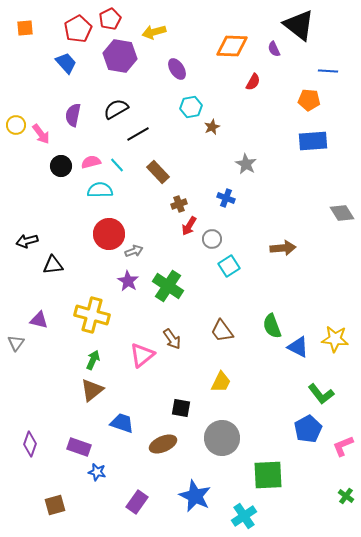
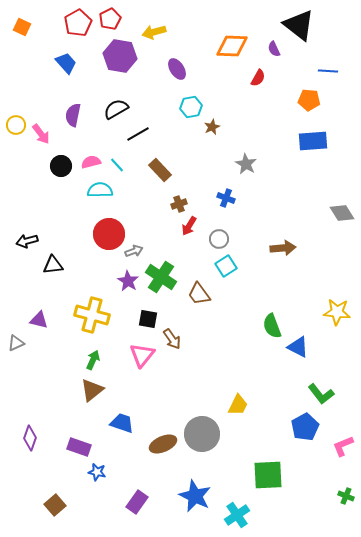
orange square at (25, 28): moved 3 px left, 1 px up; rotated 30 degrees clockwise
red pentagon at (78, 29): moved 6 px up
red semicircle at (253, 82): moved 5 px right, 4 px up
brown rectangle at (158, 172): moved 2 px right, 2 px up
gray circle at (212, 239): moved 7 px right
cyan square at (229, 266): moved 3 px left
green cross at (168, 286): moved 7 px left, 9 px up
brown trapezoid at (222, 331): moved 23 px left, 37 px up
yellow star at (335, 339): moved 2 px right, 27 px up
gray triangle at (16, 343): rotated 30 degrees clockwise
pink triangle at (142, 355): rotated 12 degrees counterclockwise
yellow trapezoid at (221, 382): moved 17 px right, 23 px down
black square at (181, 408): moved 33 px left, 89 px up
blue pentagon at (308, 429): moved 3 px left, 2 px up
gray circle at (222, 438): moved 20 px left, 4 px up
purple diamond at (30, 444): moved 6 px up
green cross at (346, 496): rotated 14 degrees counterclockwise
brown square at (55, 505): rotated 25 degrees counterclockwise
cyan cross at (244, 516): moved 7 px left, 1 px up
